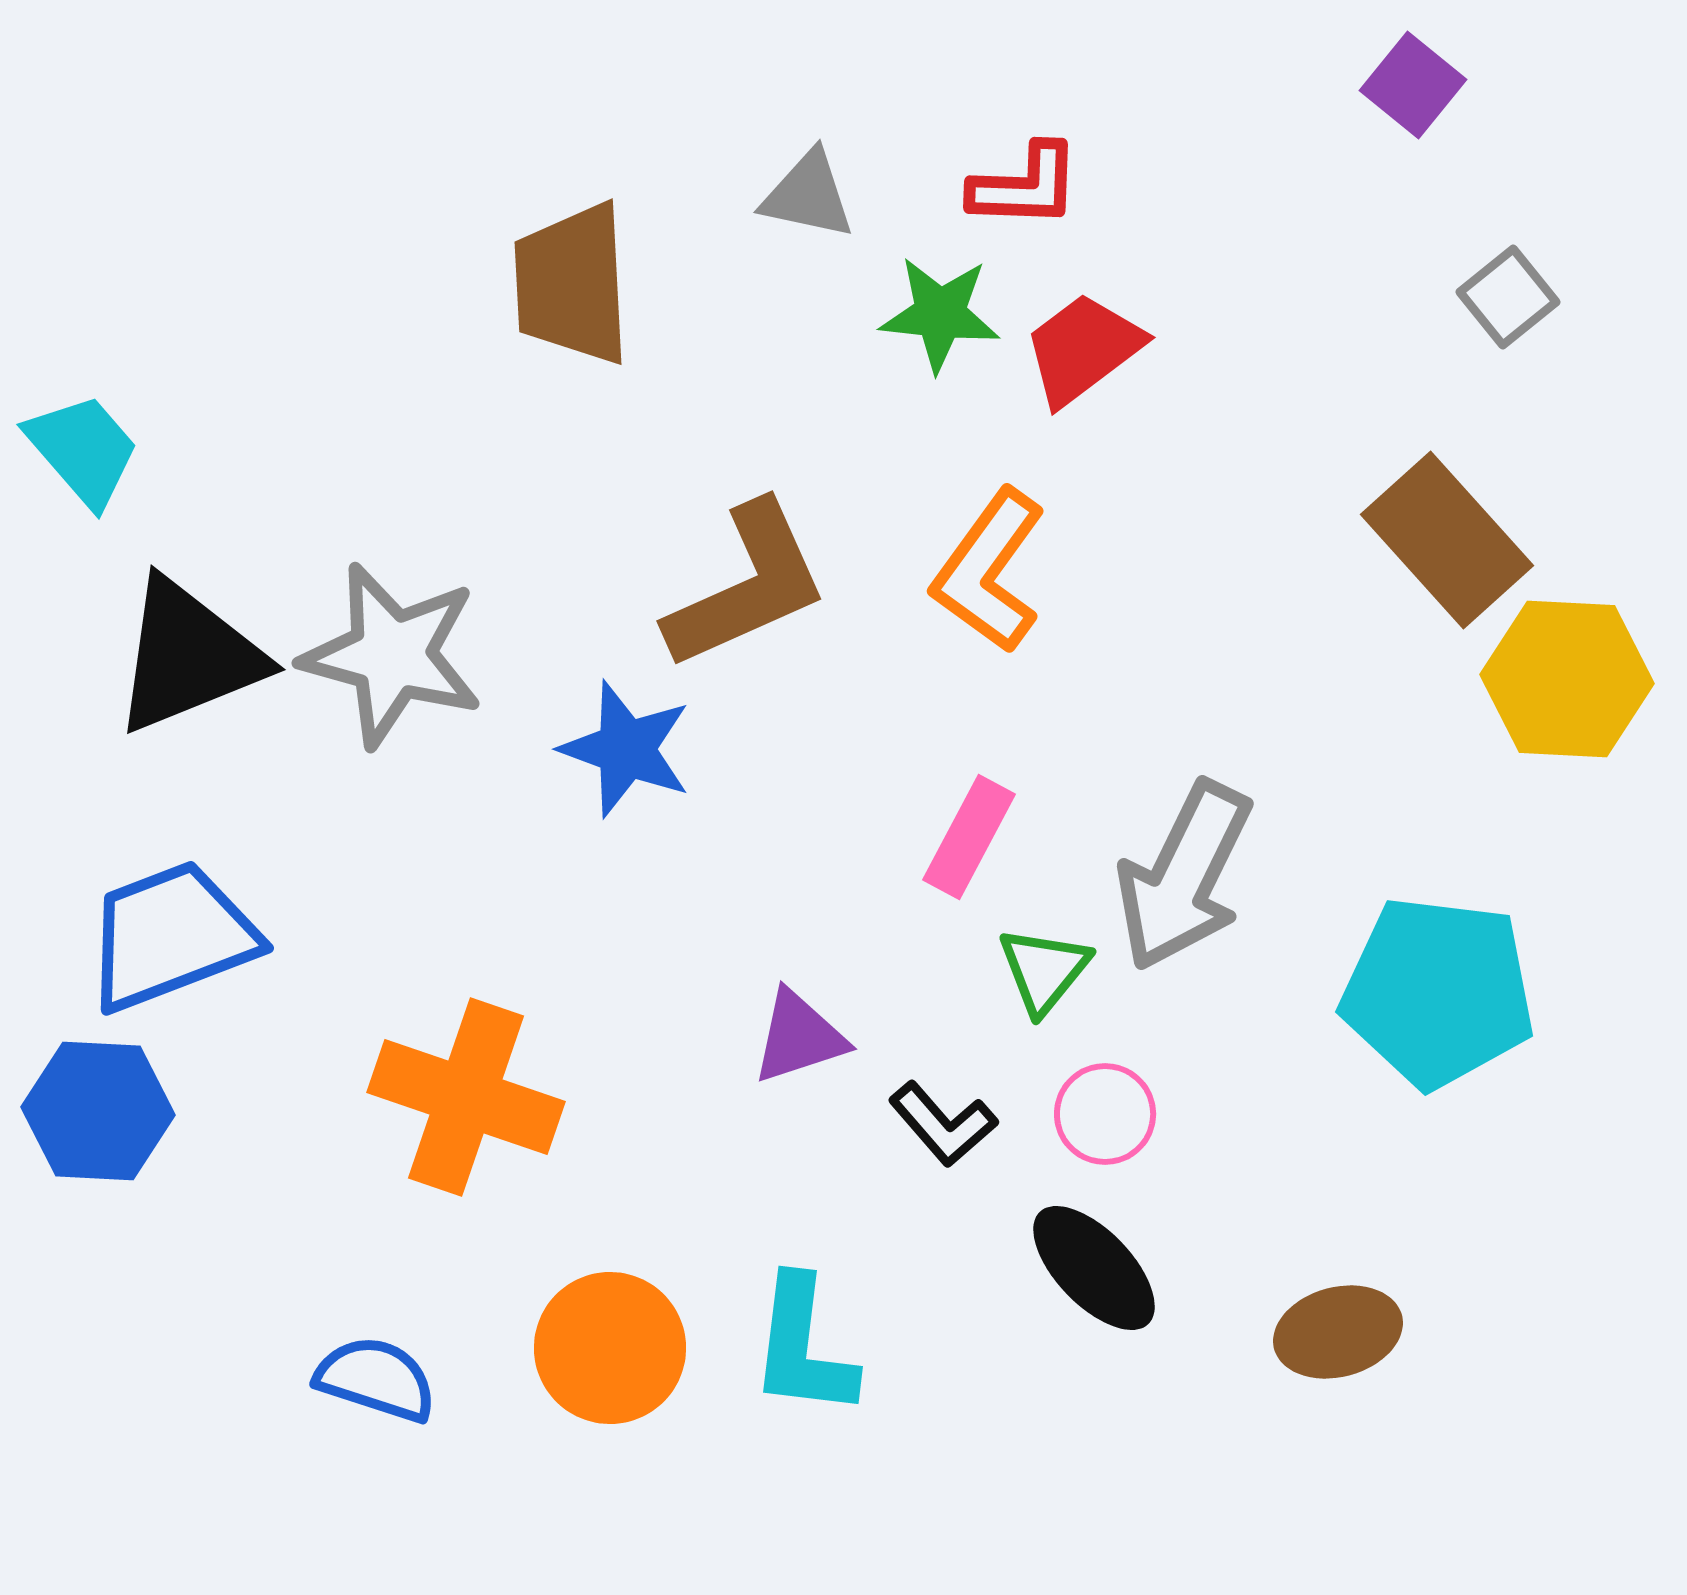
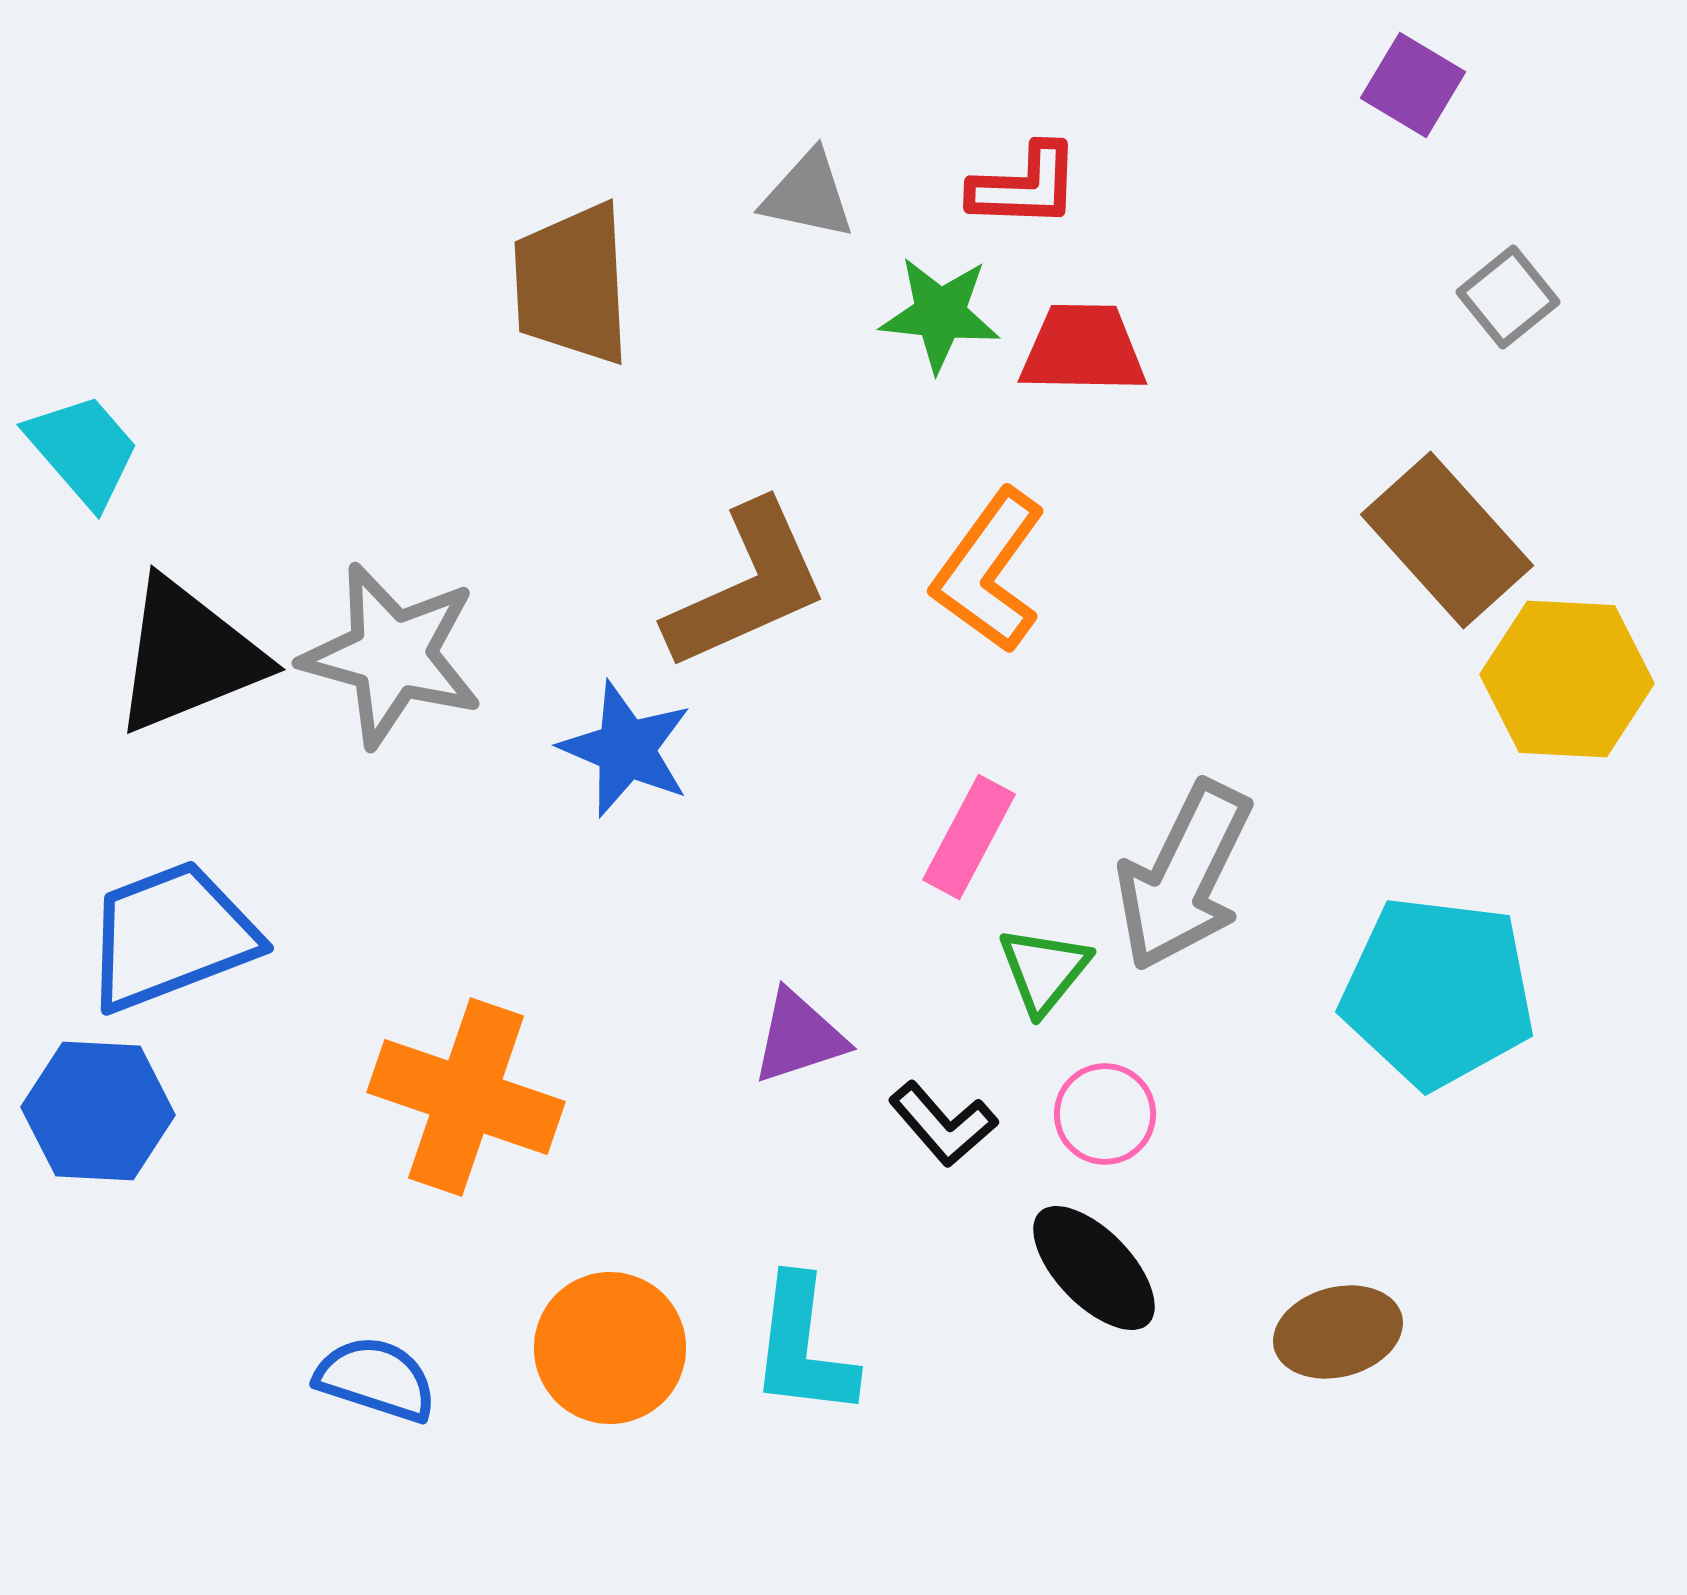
purple square: rotated 8 degrees counterclockwise
red trapezoid: rotated 38 degrees clockwise
blue star: rotated 3 degrees clockwise
